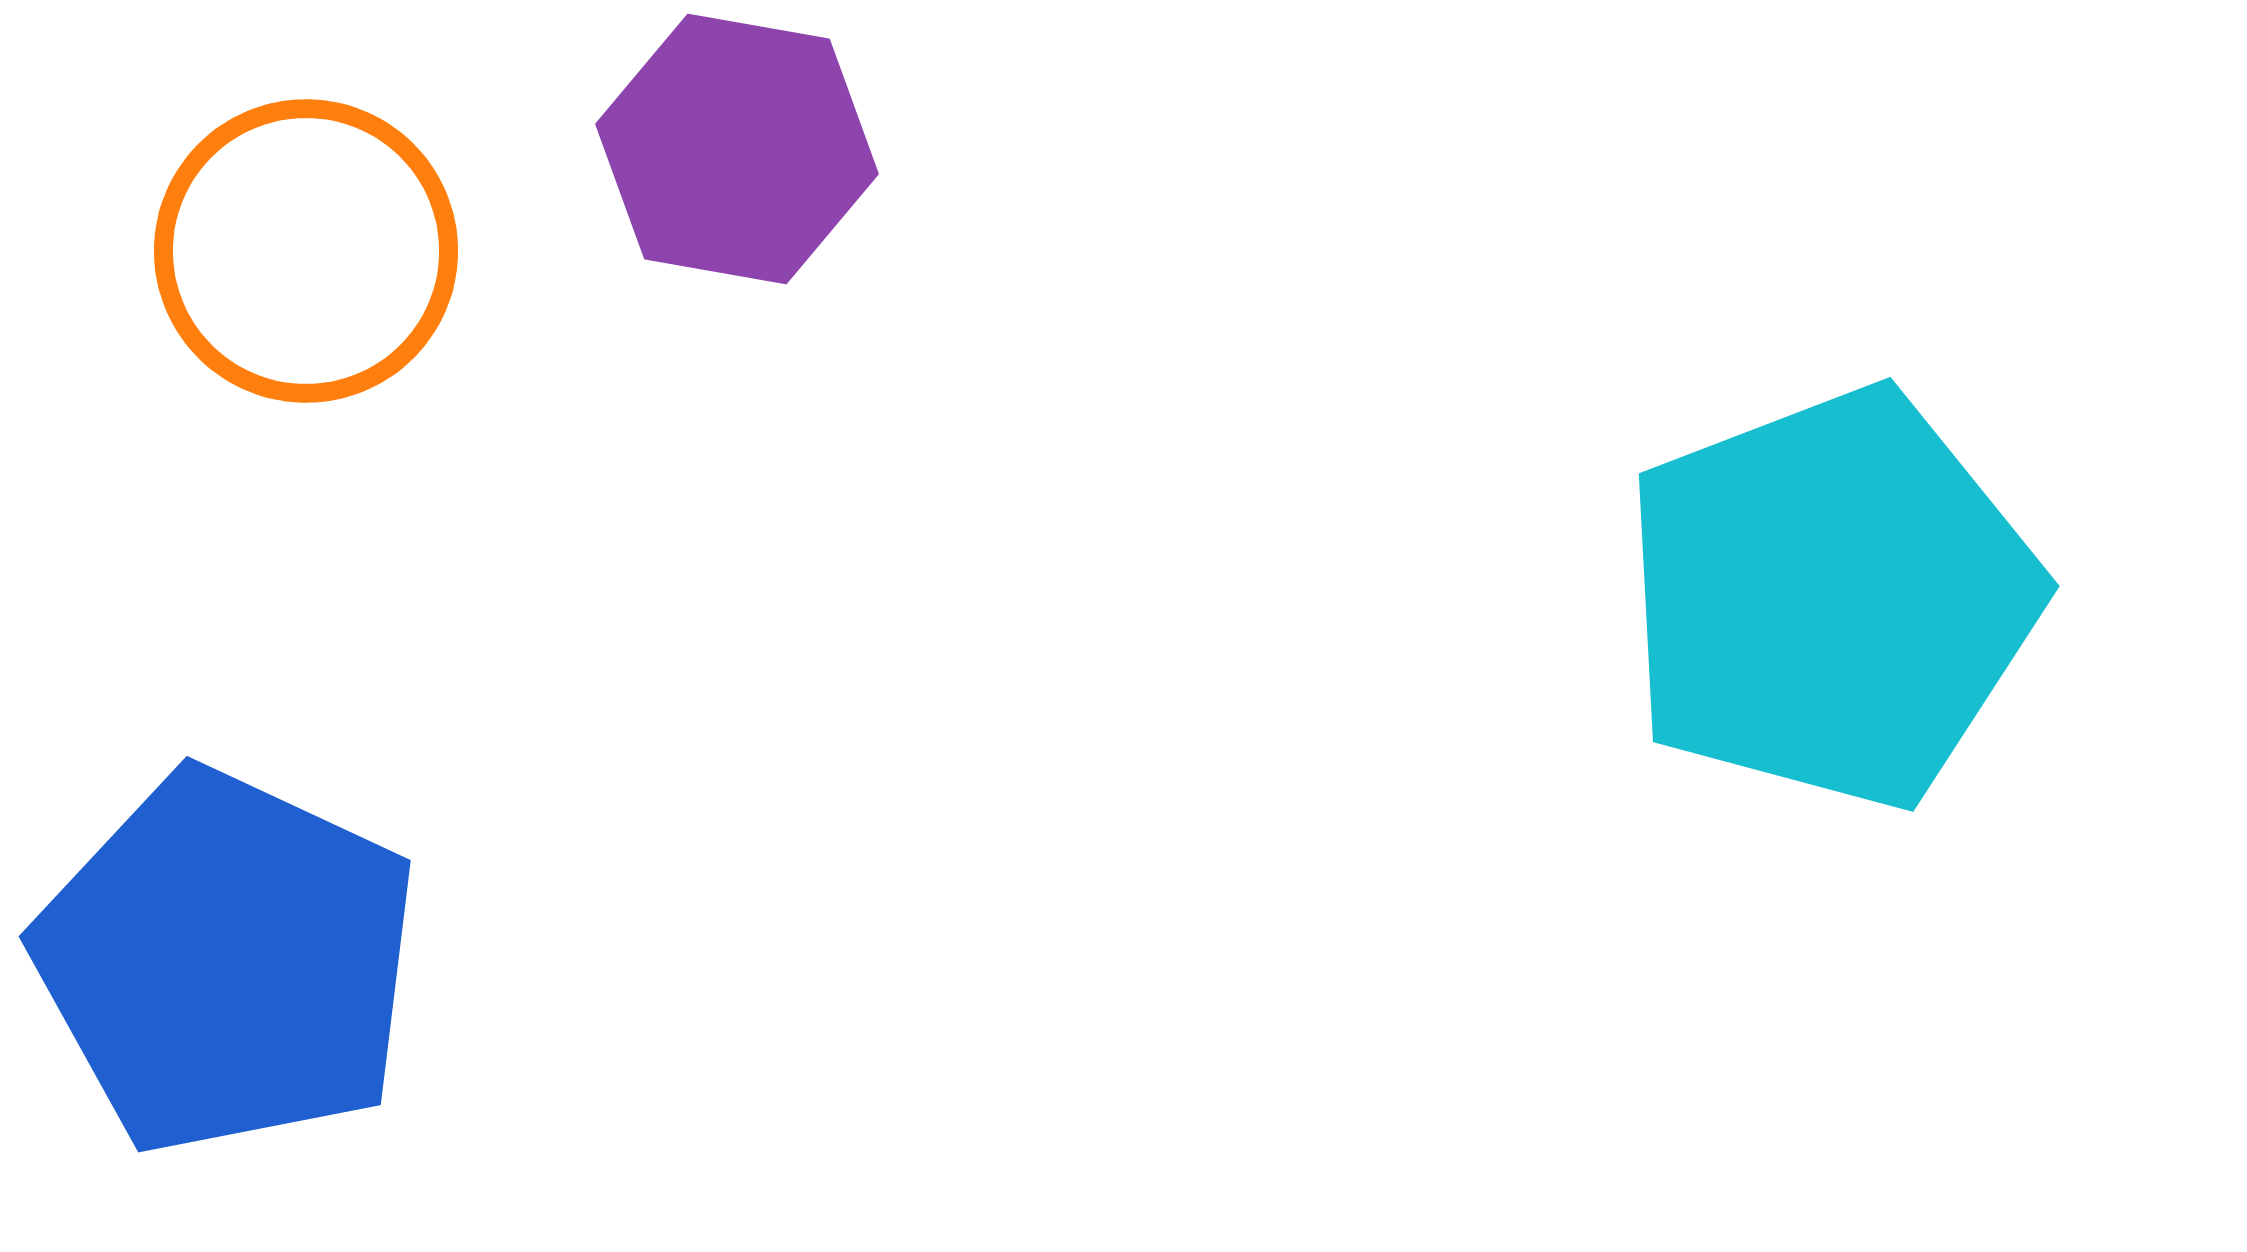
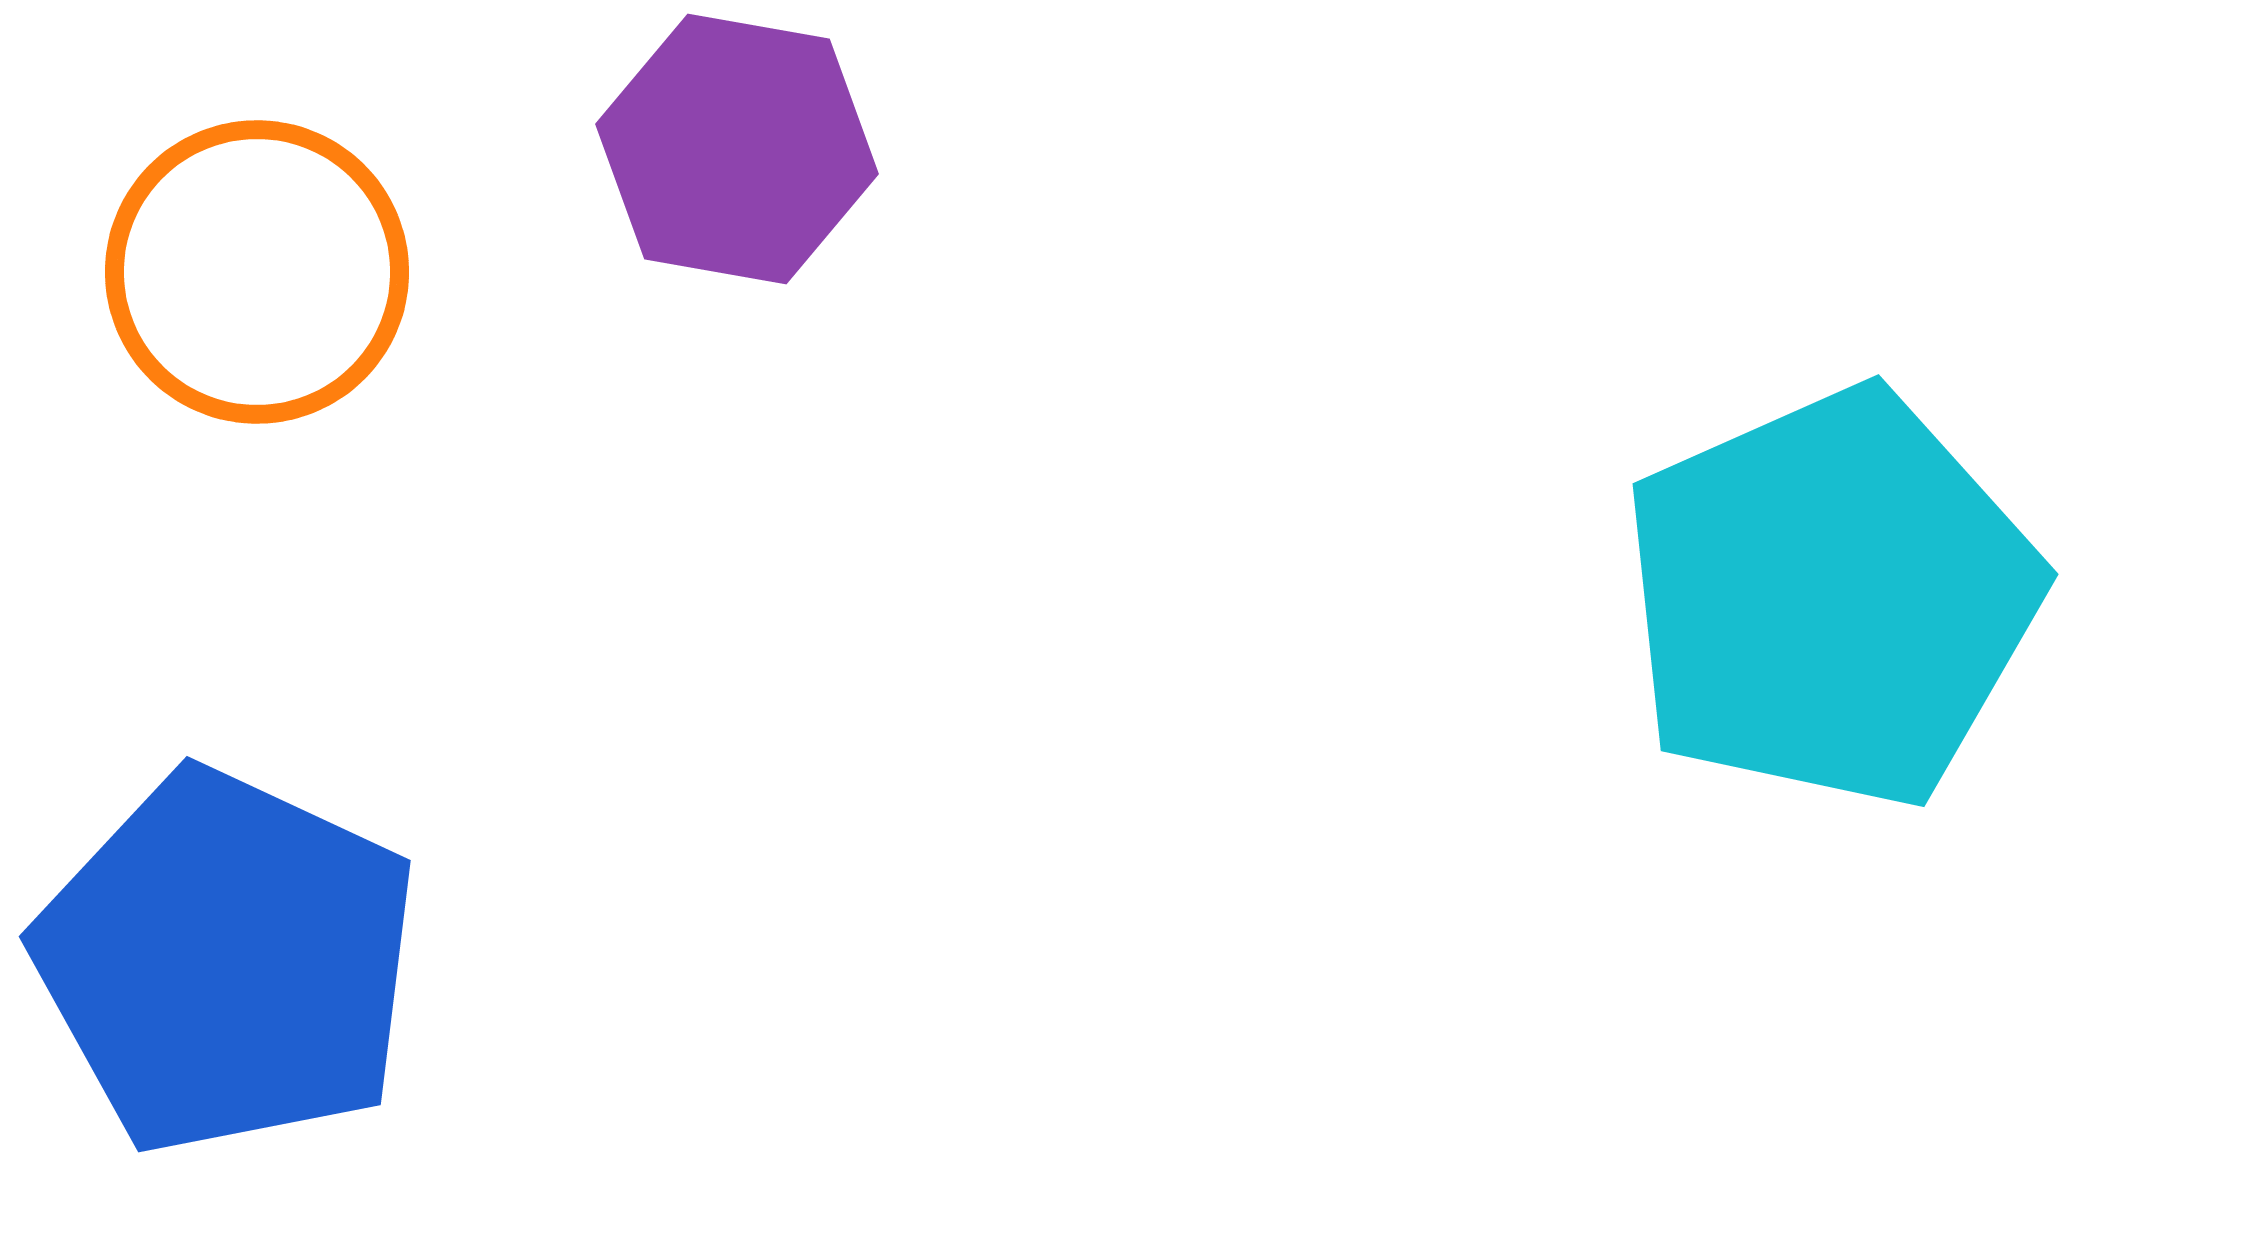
orange circle: moved 49 px left, 21 px down
cyan pentagon: rotated 3 degrees counterclockwise
